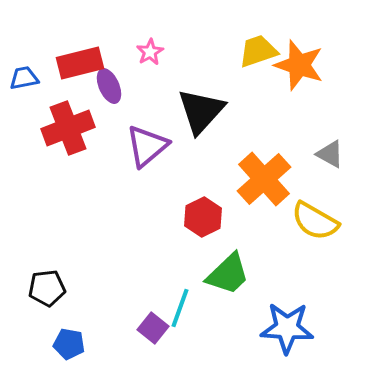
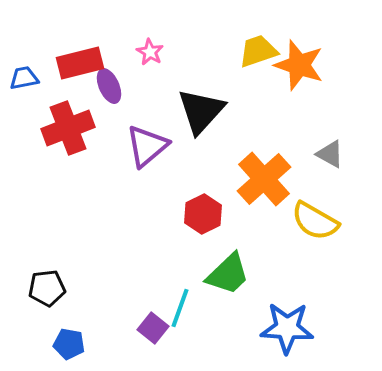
pink star: rotated 12 degrees counterclockwise
red hexagon: moved 3 px up
